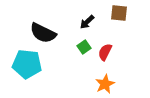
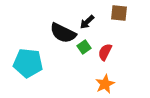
black semicircle: moved 20 px right
cyan pentagon: moved 1 px right, 1 px up
